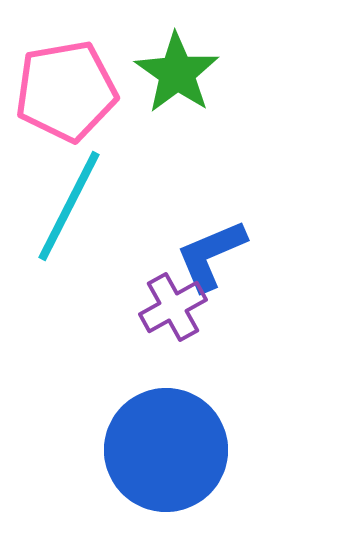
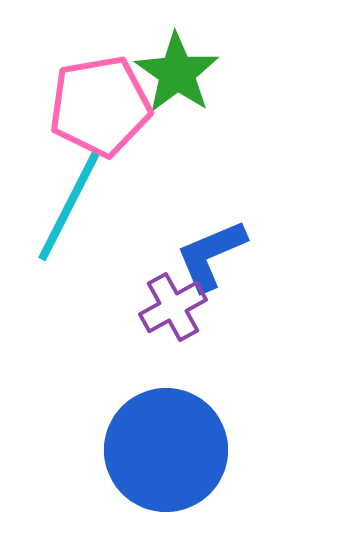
pink pentagon: moved 34 px right, 15 px down
